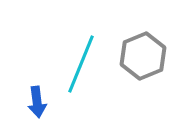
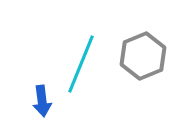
blue arrow: moved 5 px right, 1 px up
